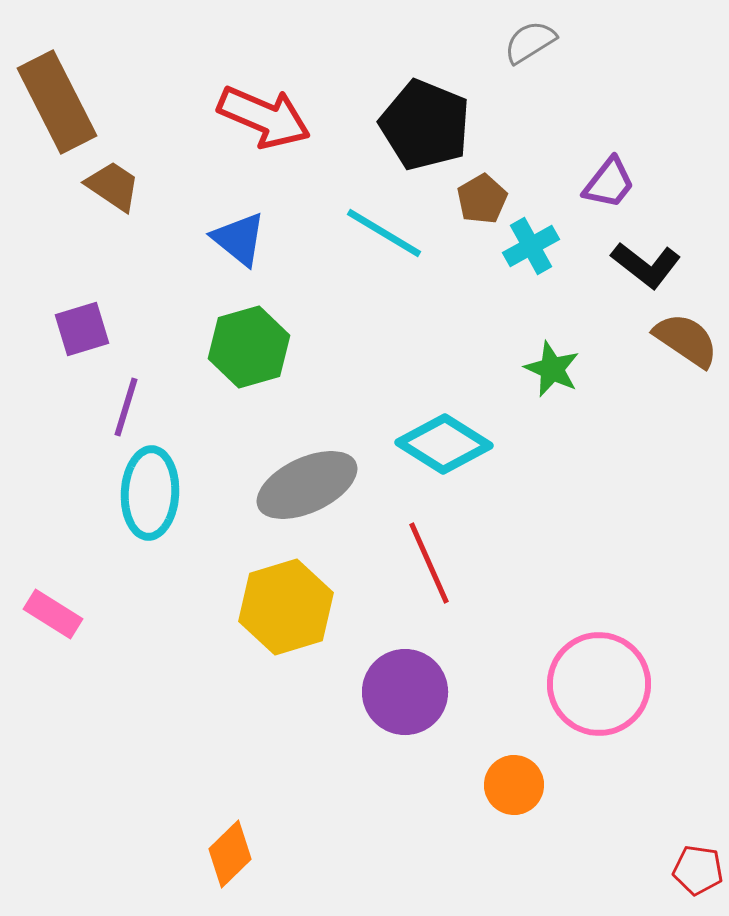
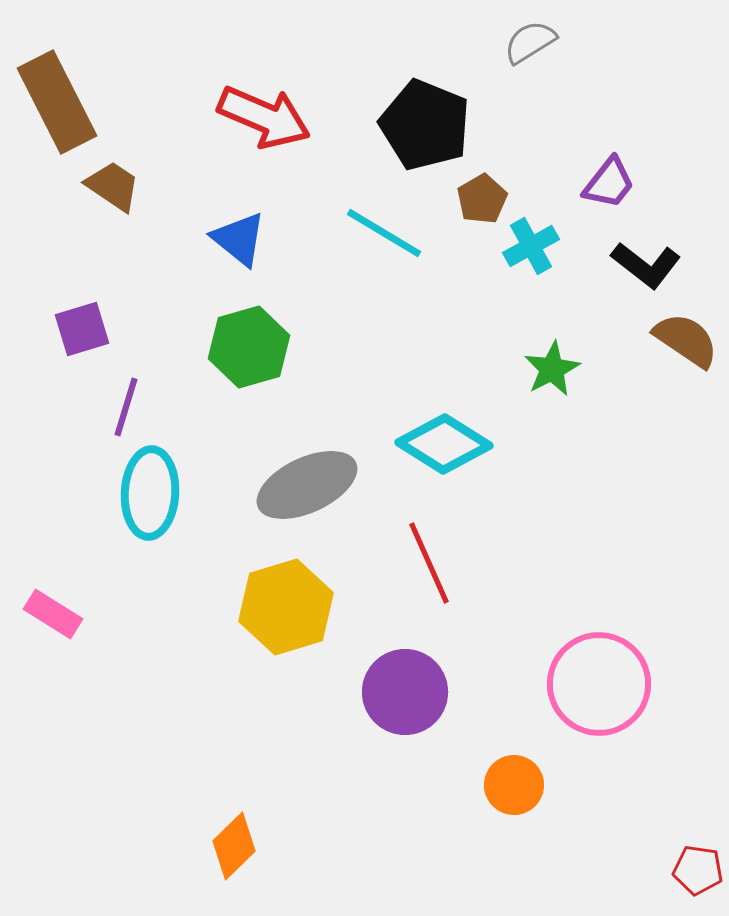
green star: rotated 20 degrees clockwise
orange diamond: moved 4 px right, 8 px up
